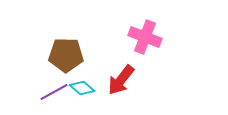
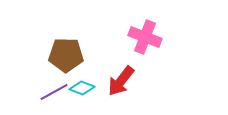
red arrow: moved 1 px down
cyan diamond: rotated 20 degrees counterclockwise
